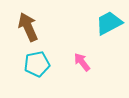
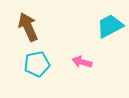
cyan trapezoid: moved 1 px right, 3 px down
pink arrow: rotated 36 degrees counterclockwise
